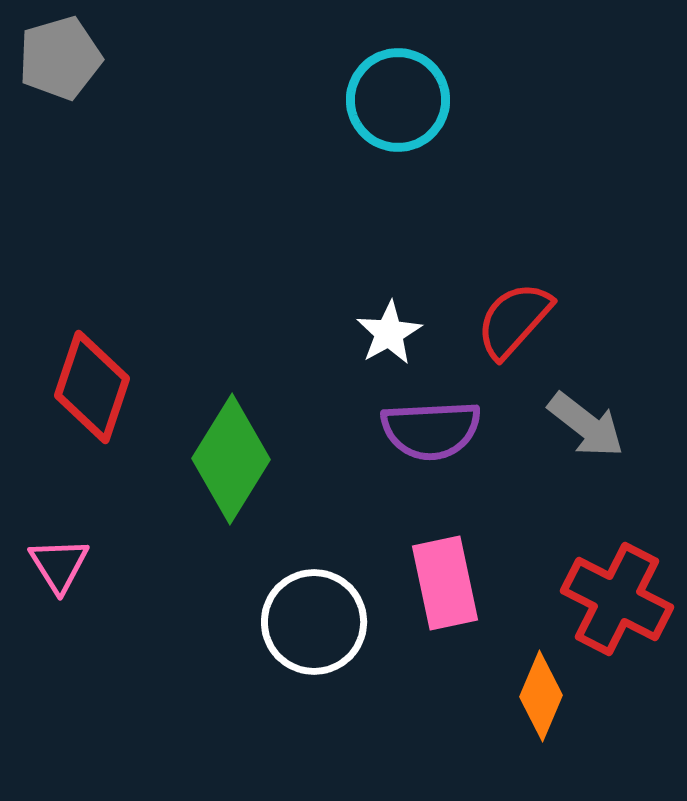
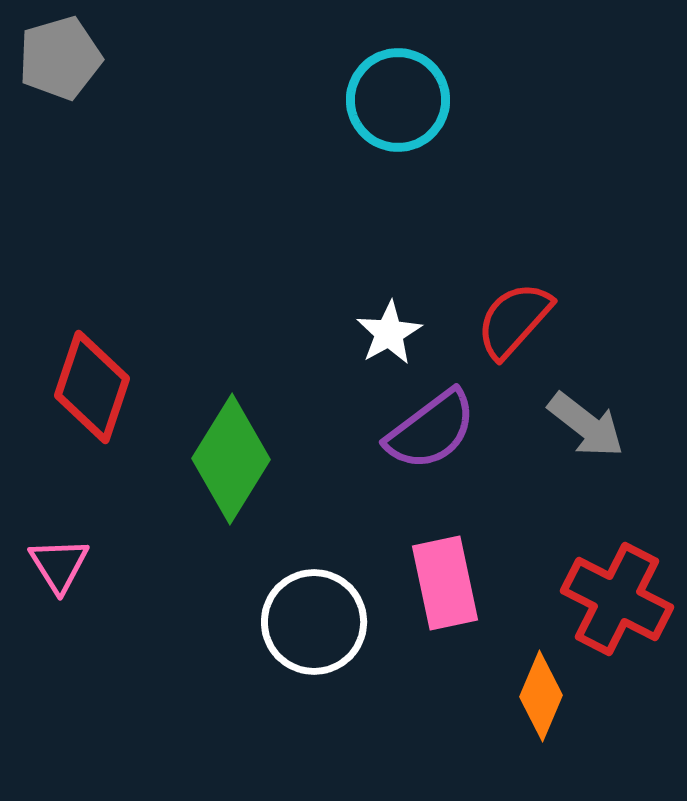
purple semicircle: rotated 34 degrees counterclockwise
